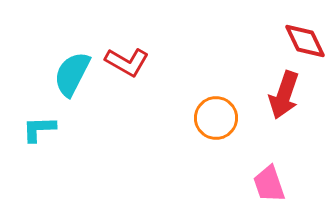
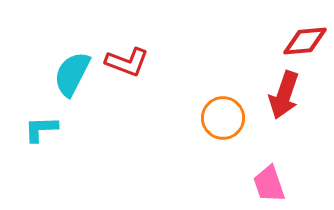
red diamond: rotated 69 degrees counterclockwise
red L-shape: rotated 9 degrees counterclockwise
orange circle: moved 7 px right
cyan L-shape: moved 2 px right
